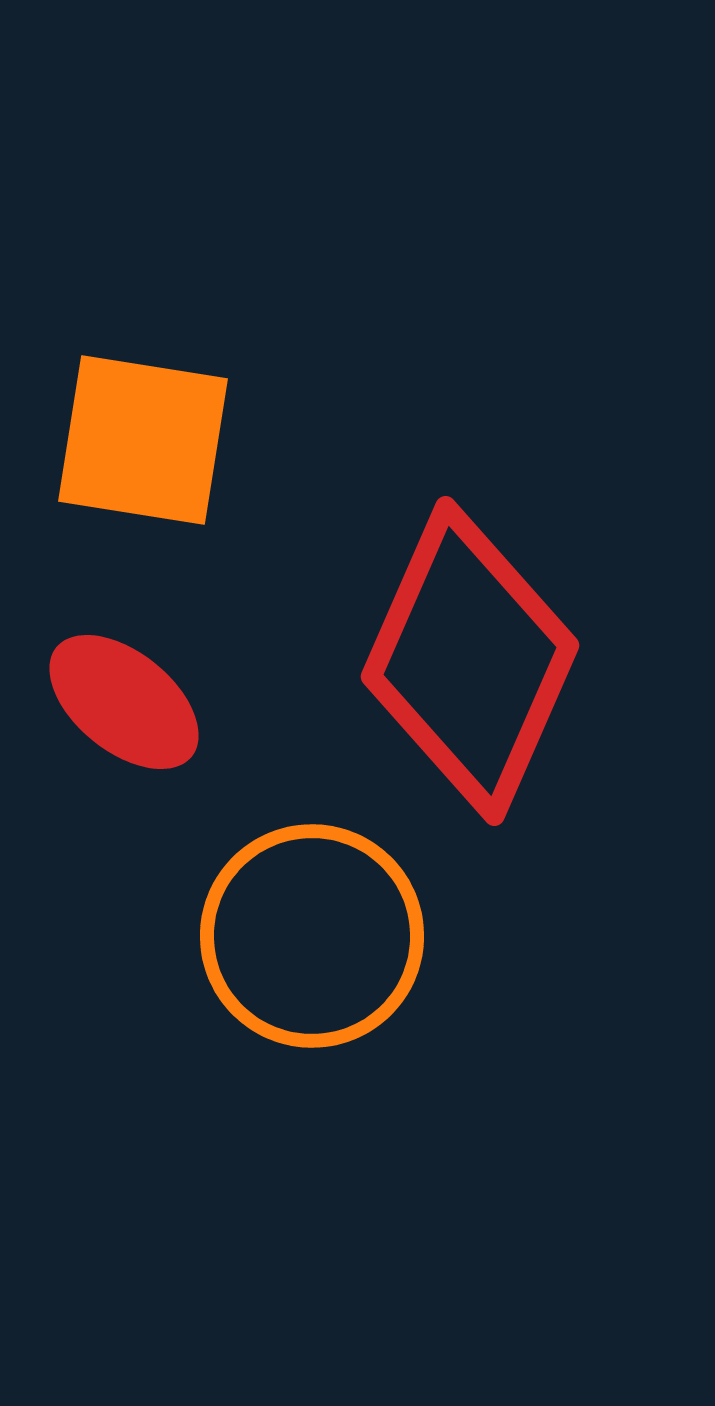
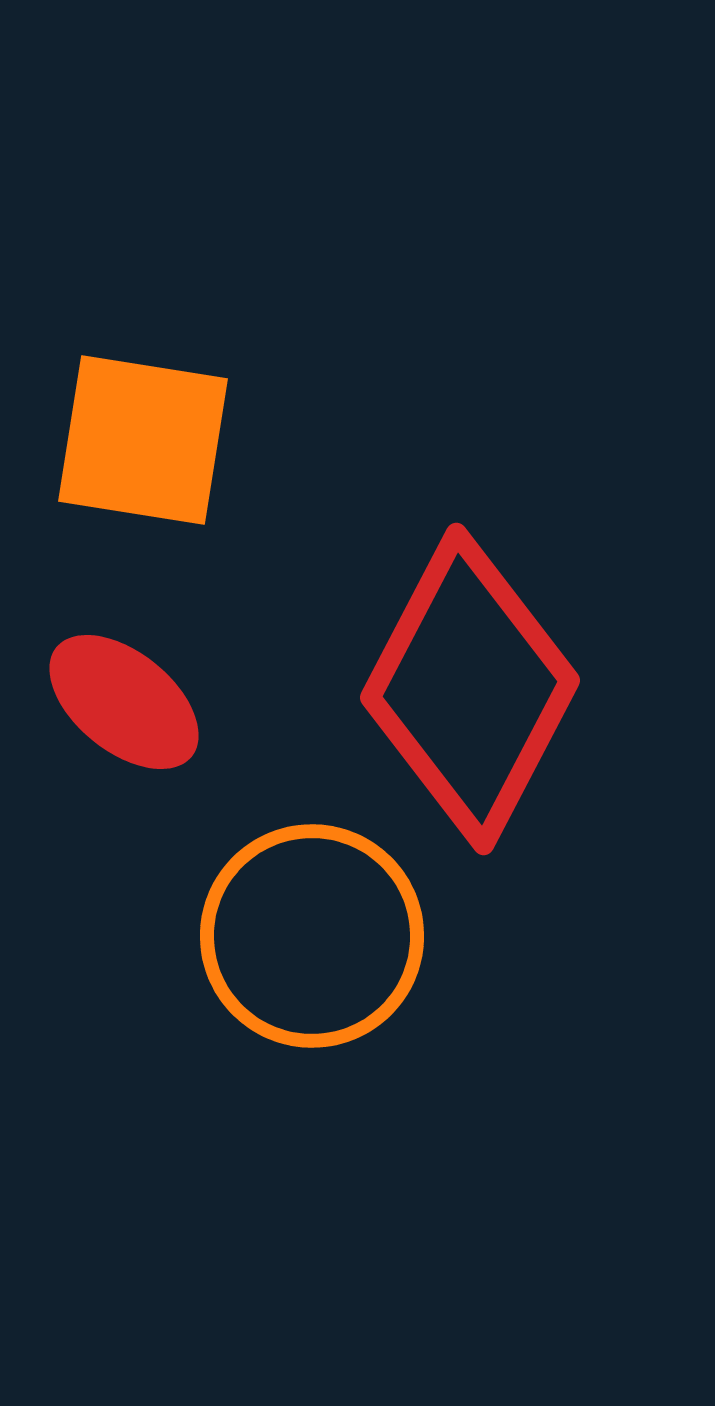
red diamond: moved 28 px down; rotated 4 degrees clockwise
